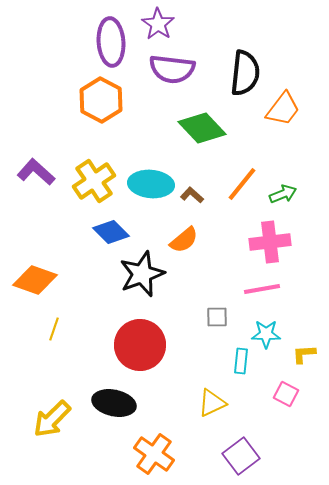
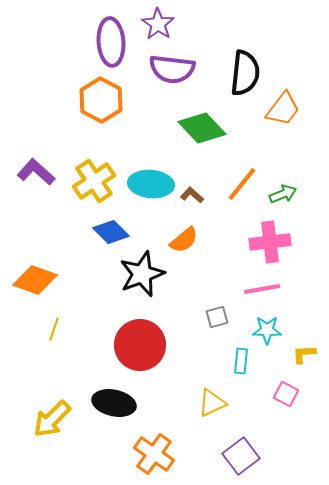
gray square: rotated 15 degrees counterclockwise
cyan star: moved 1 px right, 4 px up
